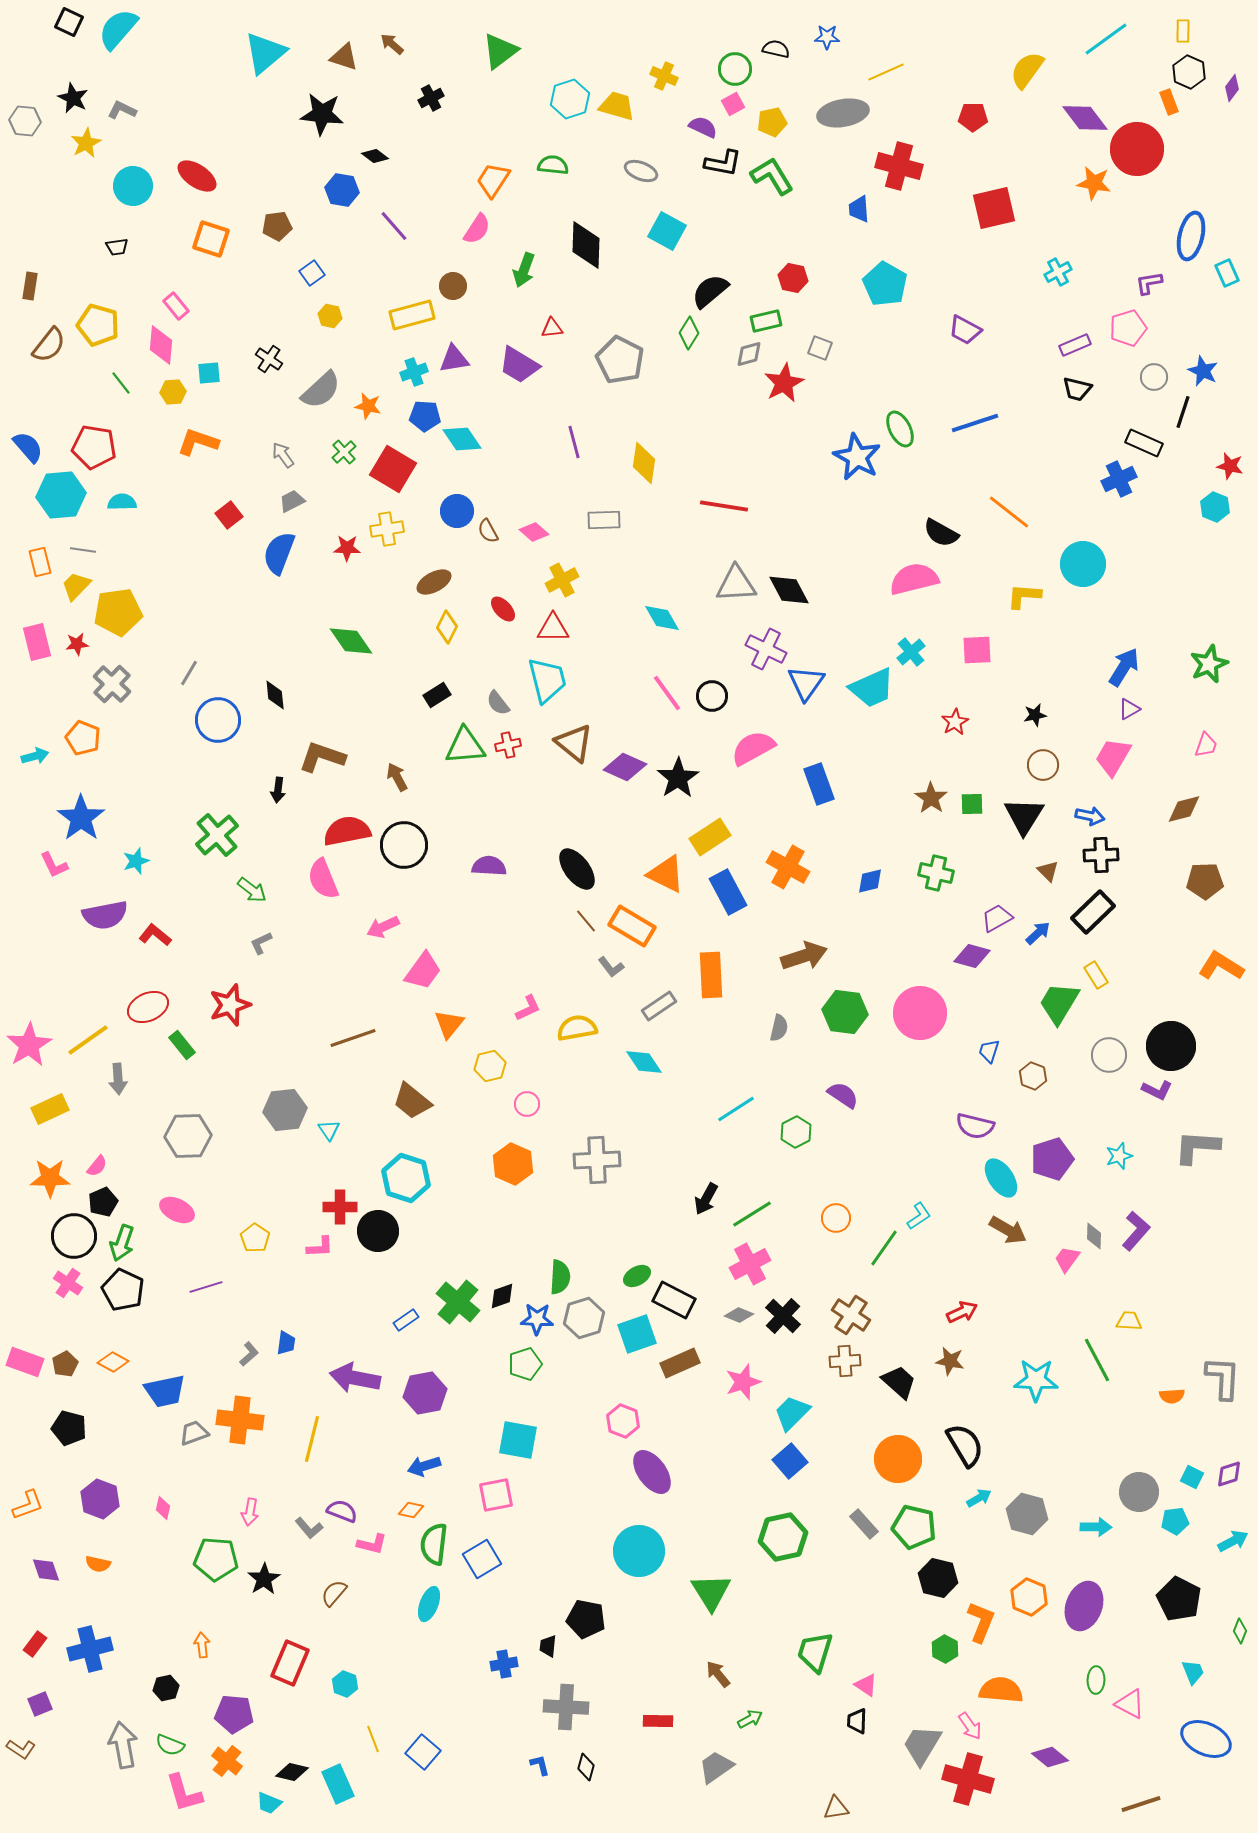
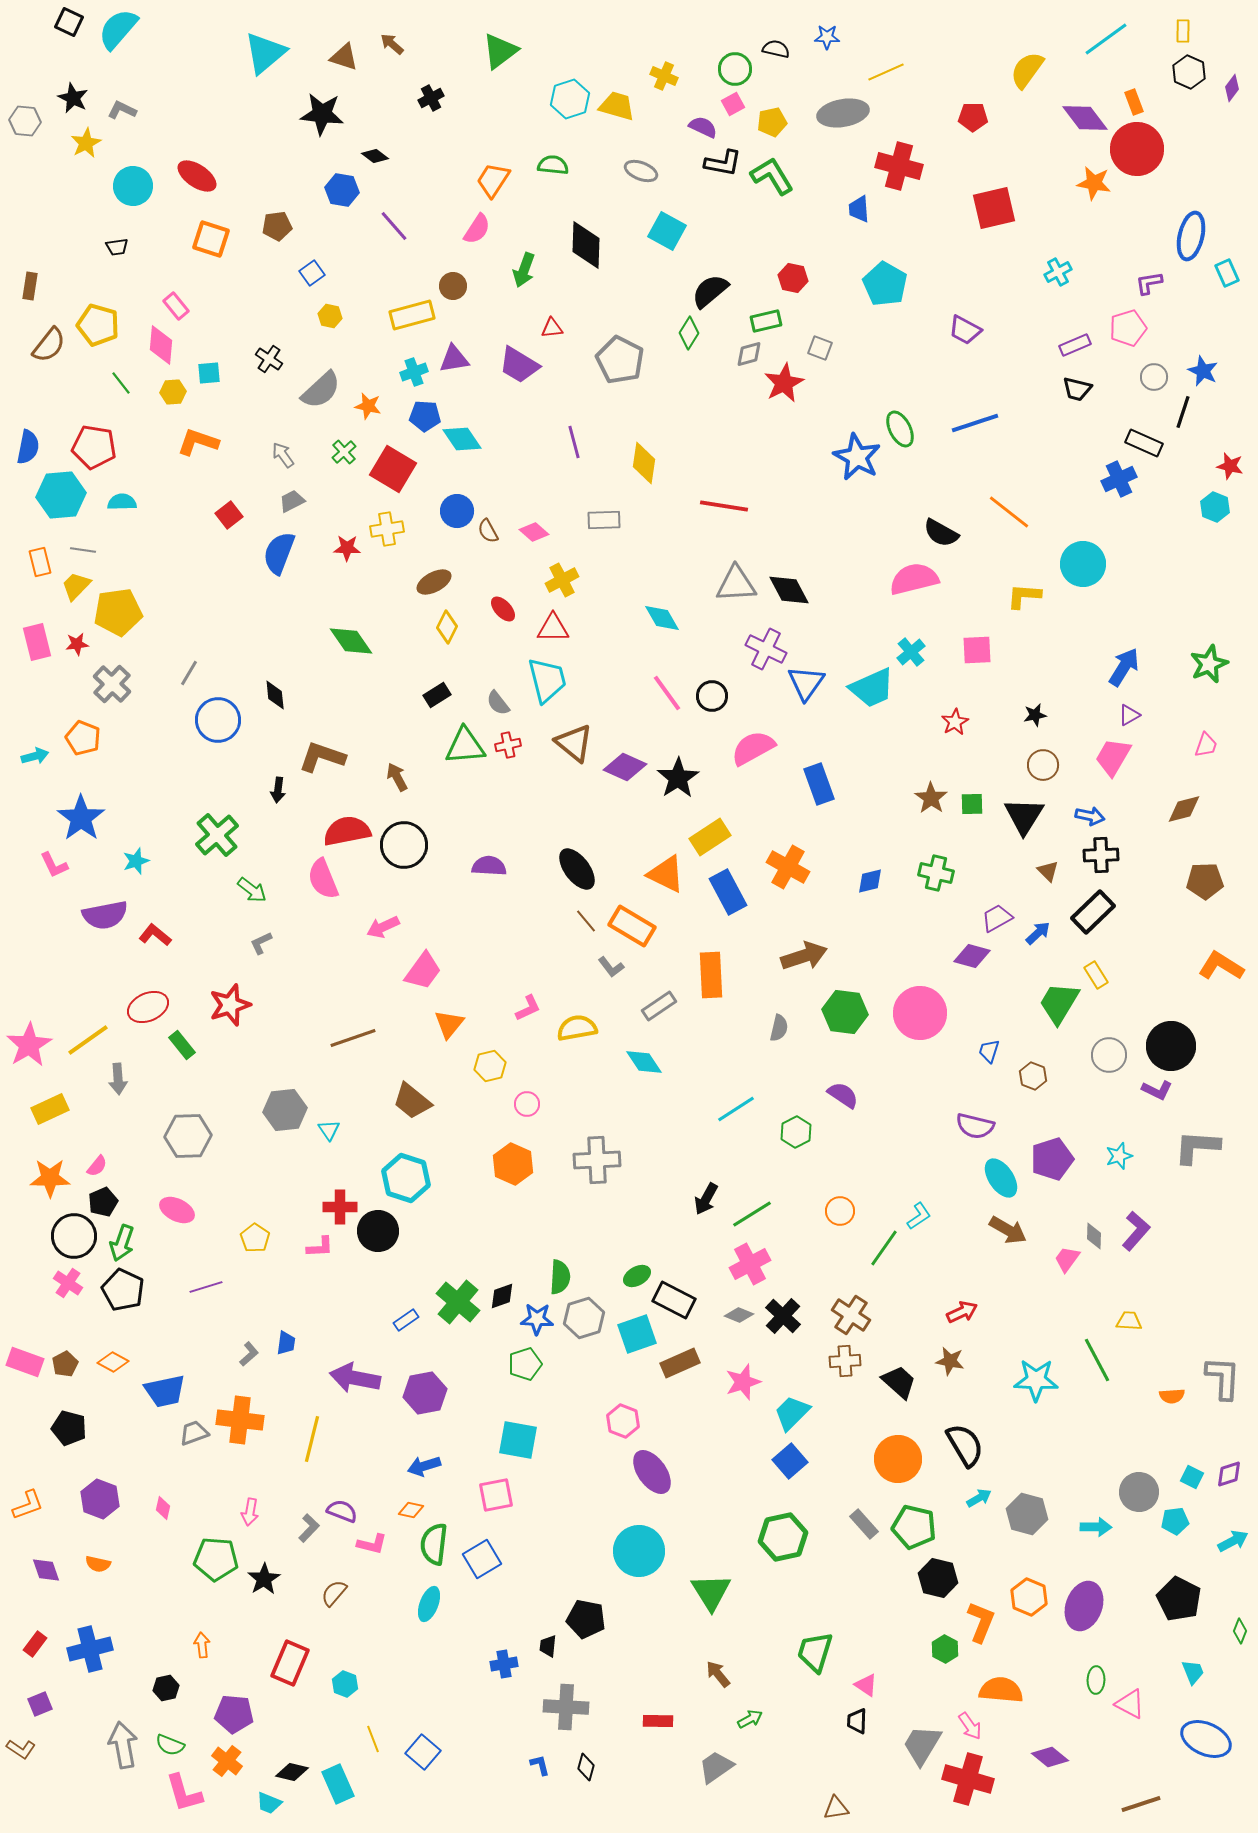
orange rectangle at (1169, 102): moved 35 px left
blue semicircle at (28, 447): rotated 52 degrees clockwise
purple triangle at (1129, 709): moved 6 px down
orange circle at (836, 1218): moved 4 px right, 7 px up
gray L-shape at (309, 1528): rotated 96 degrees counterclockwise
